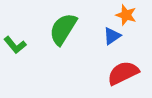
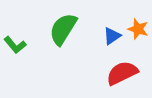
orange star: moved 12 px right, 14 px down
red semicircle: moved 1 px left
